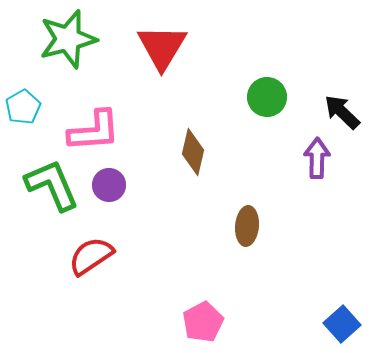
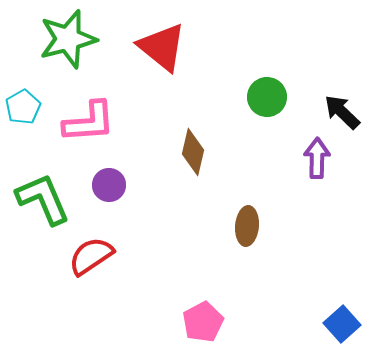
red triangle: rotated 22 degrees counterclockwise
pink L-shape: moved 5 px left, 9 px up
green L-shape: moved 9 px left, 14 px down
